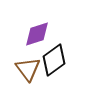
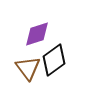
brown triangle: moved 1 px up
